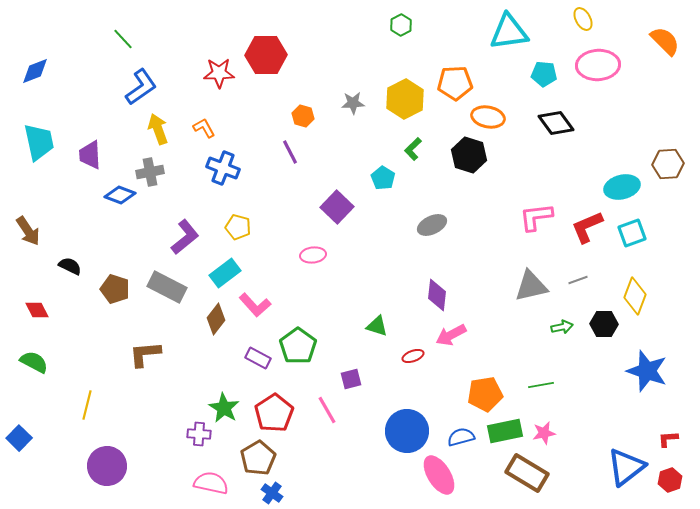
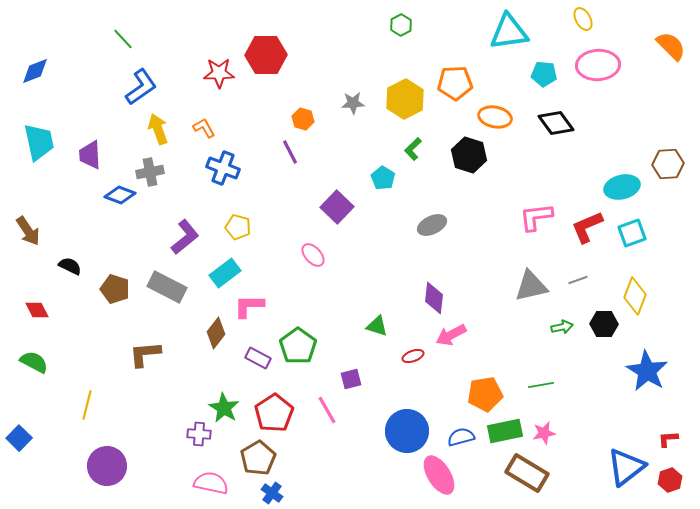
orange semicircle at (665, 41): moved 6 px right, 5 px down
orange hexagon at (303, 116): moved 3 px down
orange ellipse at (488, 117): moved 7 px right
pink ellipse at (313, 255): rotated 55 degrees clockwise
purple diamond at (437, 295): moved 3 px left, 3 px down
pink L-shape at (255, 305): moved 6 px left, 1 px down; rotated 132 degrees clockwise
brown diamond at (216, 319): moved 14 px down
blue star at (647, 371): rotated 12 degrees clockwise
